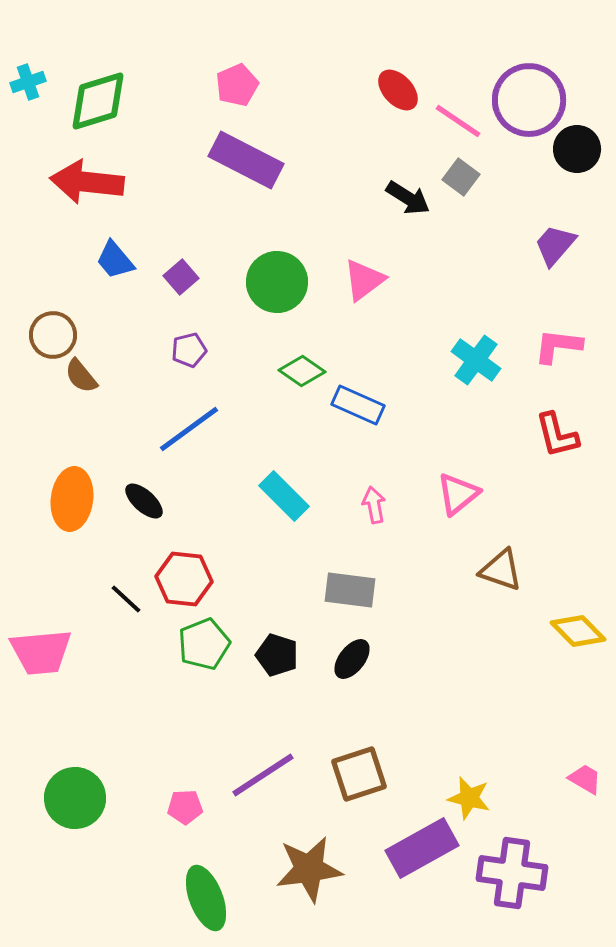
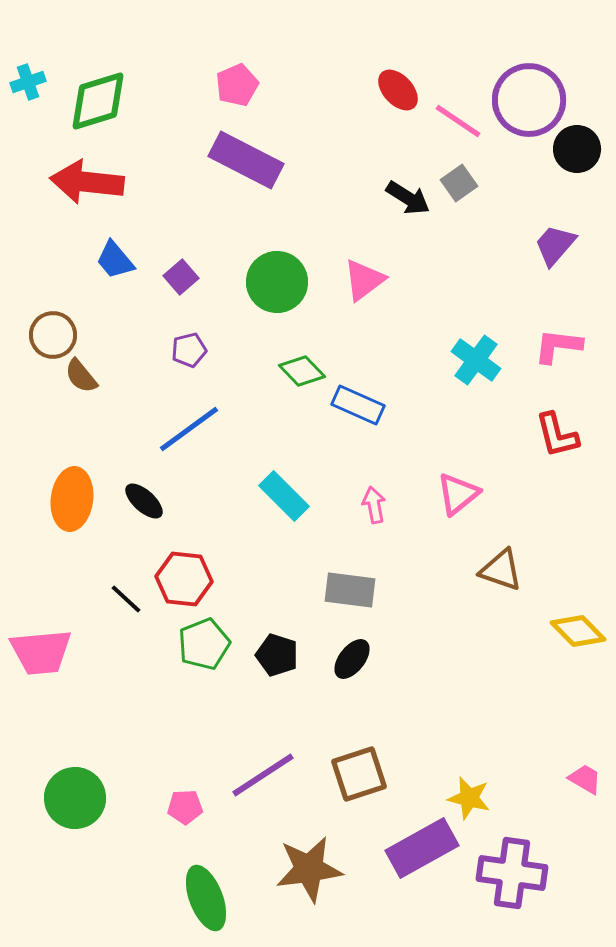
gray square at (461, 177): moved 2 px left, 6 px down; rotated 18 degrees clockwise
green diamond at (302, 371): rotated 12 degrees clockwise
